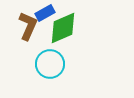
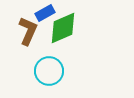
brown L-shape: moved 5 px down
cyan circle: moved 1 px left, 7 px down
